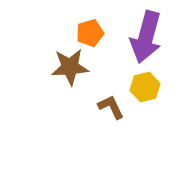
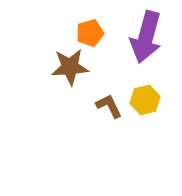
yellow hexagon: moved 13 px down
brown L-shape: moved 2 px left, 1 px up
